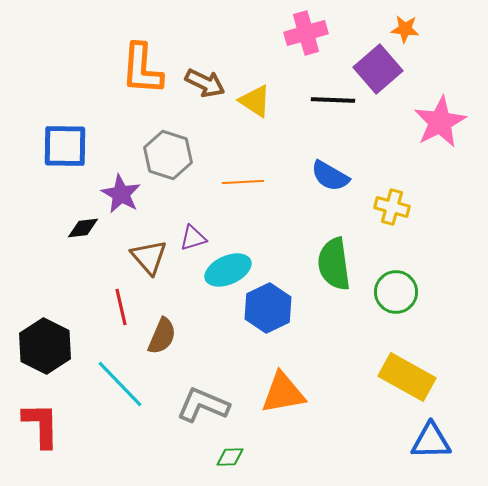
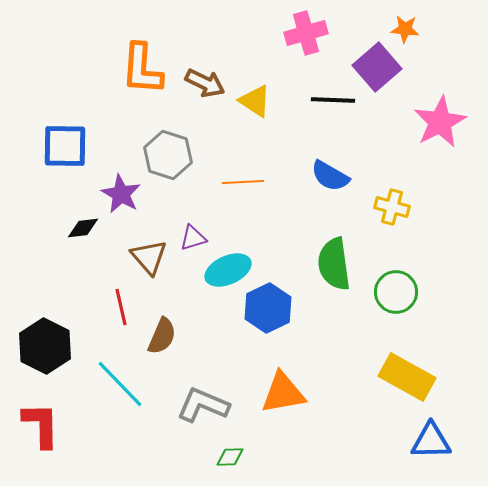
purple square: moved 1 px left, 2 px up
